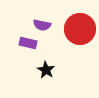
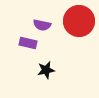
red circle: moved 1 px left, 8 px up
black star: rotated 30 degrees clockwise
